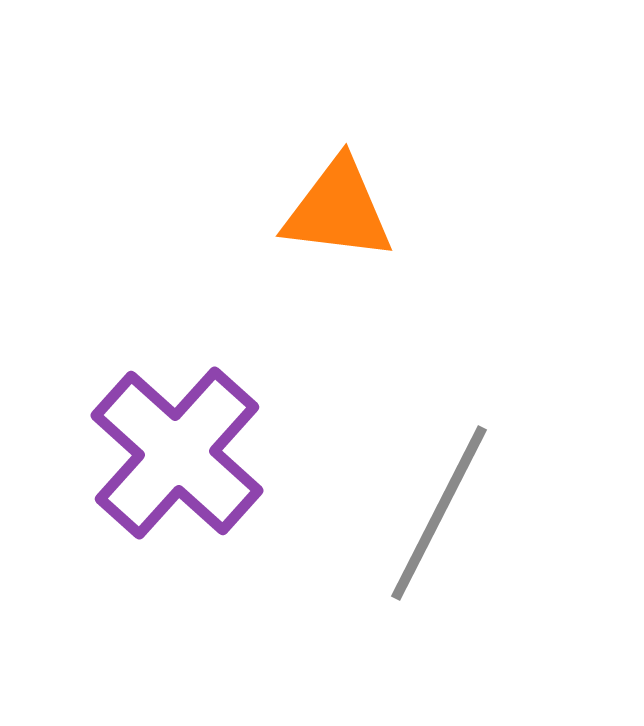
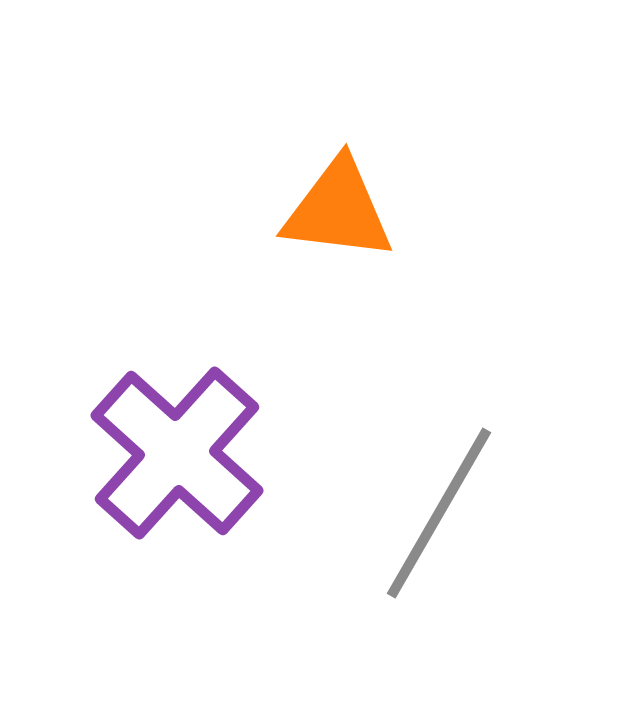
gray line: rotated 3 degrees clockwise
